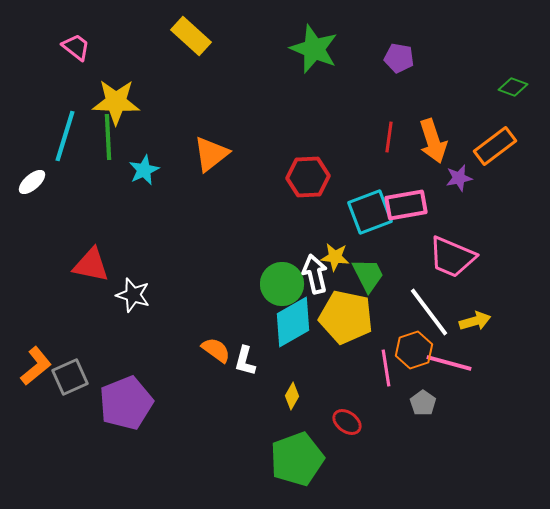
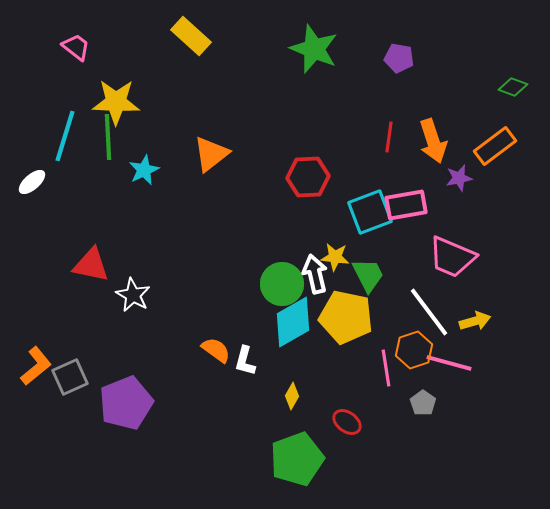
white star at (133, 295): rotated 12 degrees clockwise
